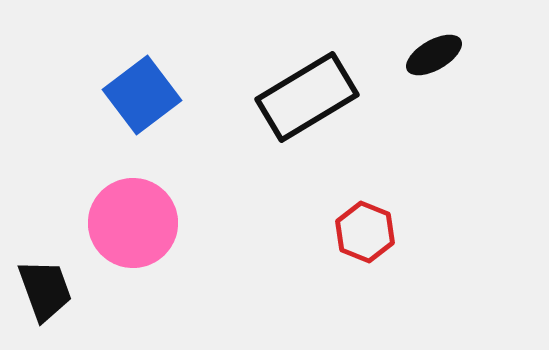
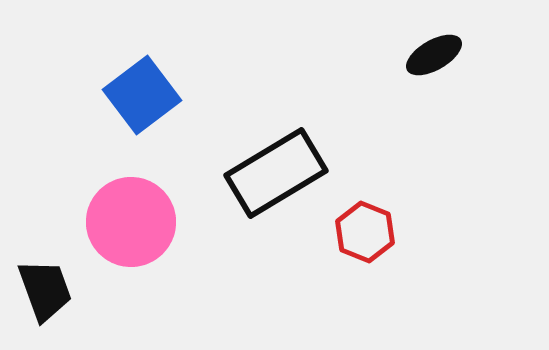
black rectangle: moved 31 px left, 76 px down
pink circle: moved 2 px left, 1 px up
